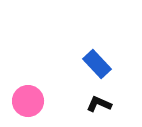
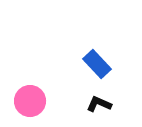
pink circle: moved 2 px right
